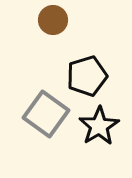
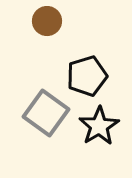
brown circle: moved 6 px left, 1 px down
gray square: moved 1 px up
